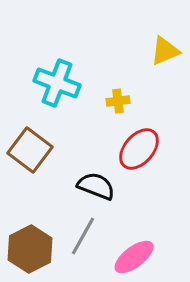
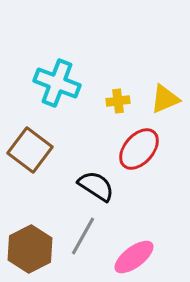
yellow triangle: moved 48 px down
black semicircle: rotated 12 degrees clockwise
